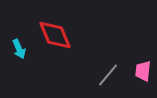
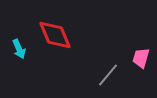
pink trapezoid: moved 2 px left, 13 px up; rotated 10 degrees clockwise
